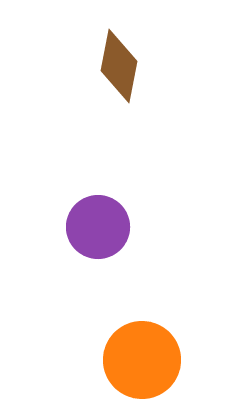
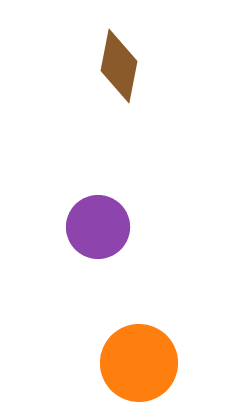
orange circle: moved 3 px left, 3 px down
